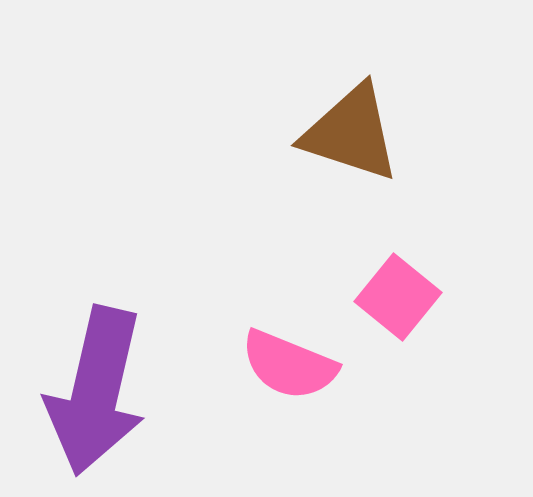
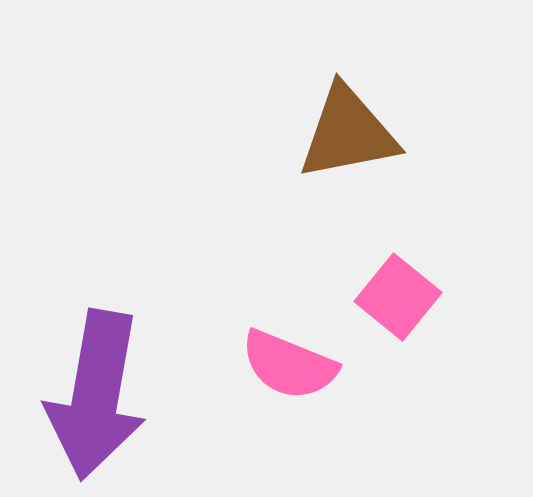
brown triangle: moved 3 px left; rotated 29 degrees counterclockwise
purple arrow: moved 4 px down; rotated 3 degrees counterclockwise
